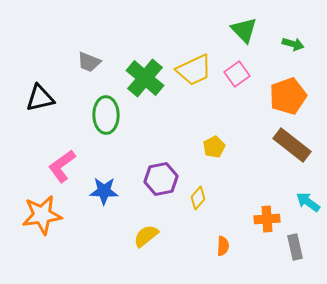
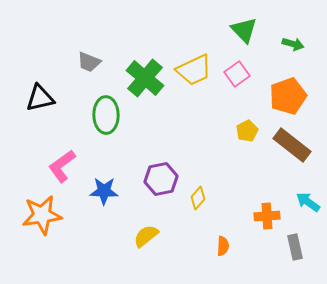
yellow pentagon: moved 33 px right, 16 px up
orange cross: moved 3 px up
